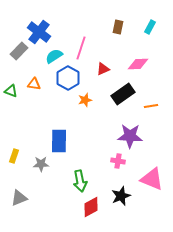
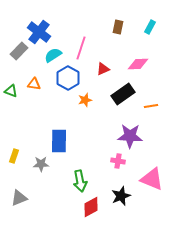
cyan semicircle: moved 1 px left, 1 px up
